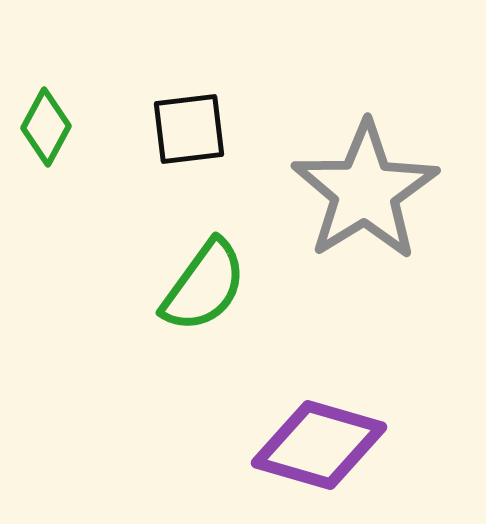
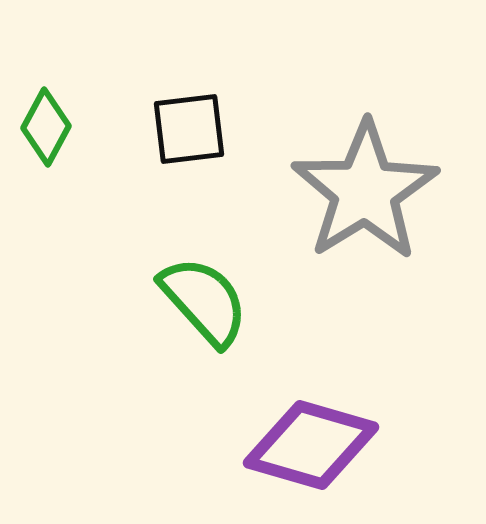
green semicircle: moved 15 px down; rotated 78 degrees counterclockwise
purple diamond: moved 8 px left
